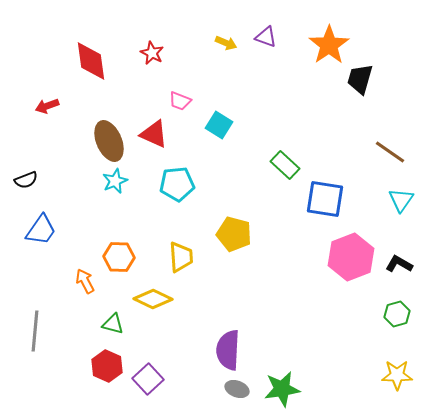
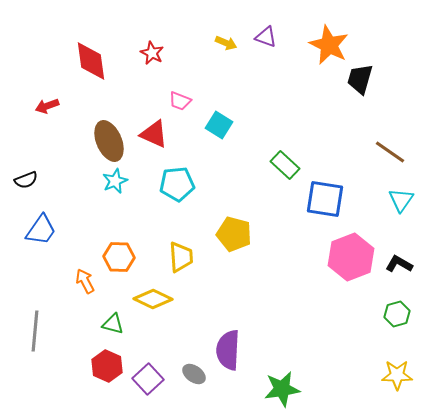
orange star: rotated 12 degrees counterclockwise
gray ellipse: moved 43 px left, 15 px up; rotated 15 degrees clockwise
